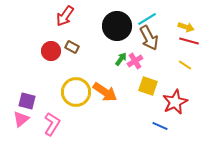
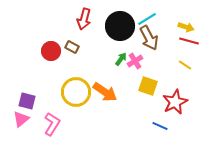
red arrow: moved 19 px right, 3 px down; rotated 20 degrees counterclockwise
black circle: moved 3 px right
